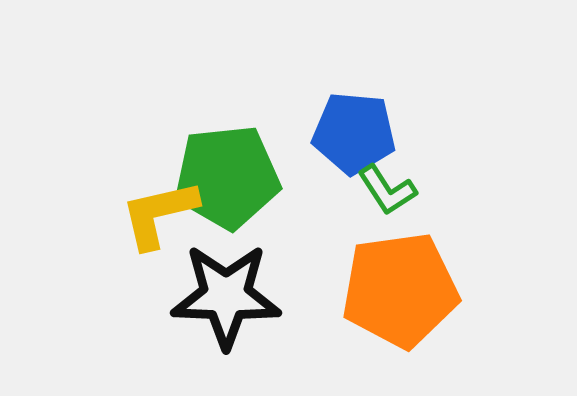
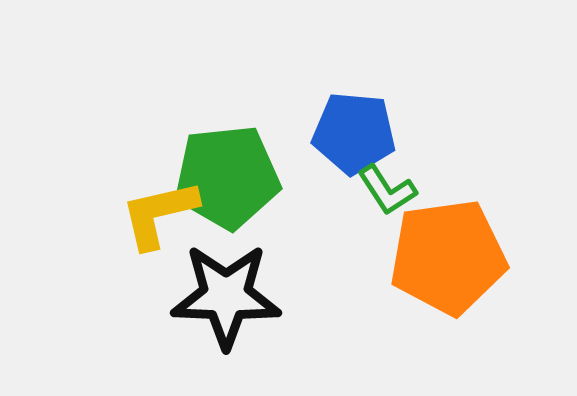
orange pentagon: moved 48 px right, 33 px up
